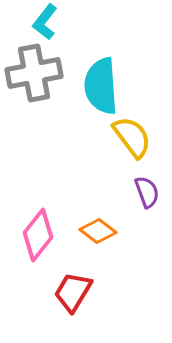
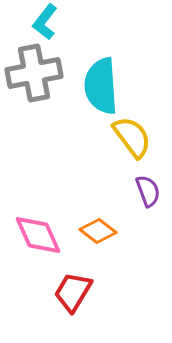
purple semicircle: moved 1 px right, 1 px up
pink diamond: rotated 63 degrees counterclockwise
